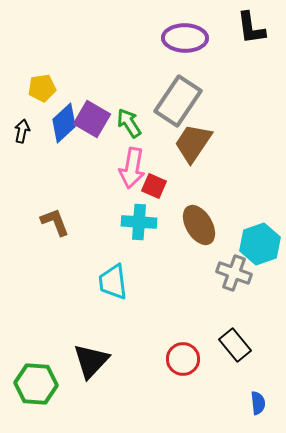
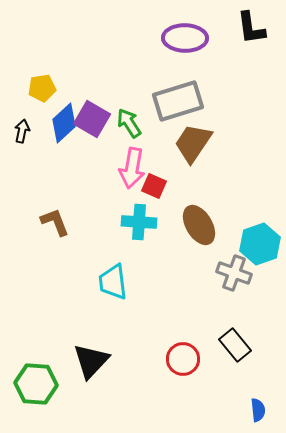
gray rectangle: rotated 39 degrees clockwise
blue semicircle: moved 7 px down
